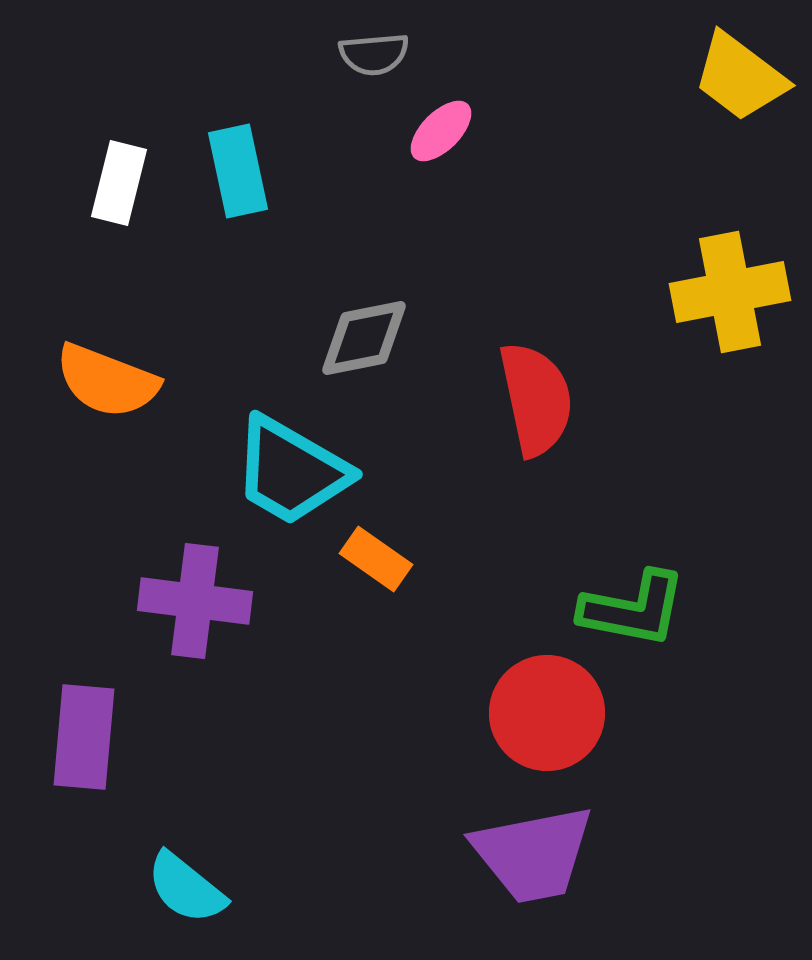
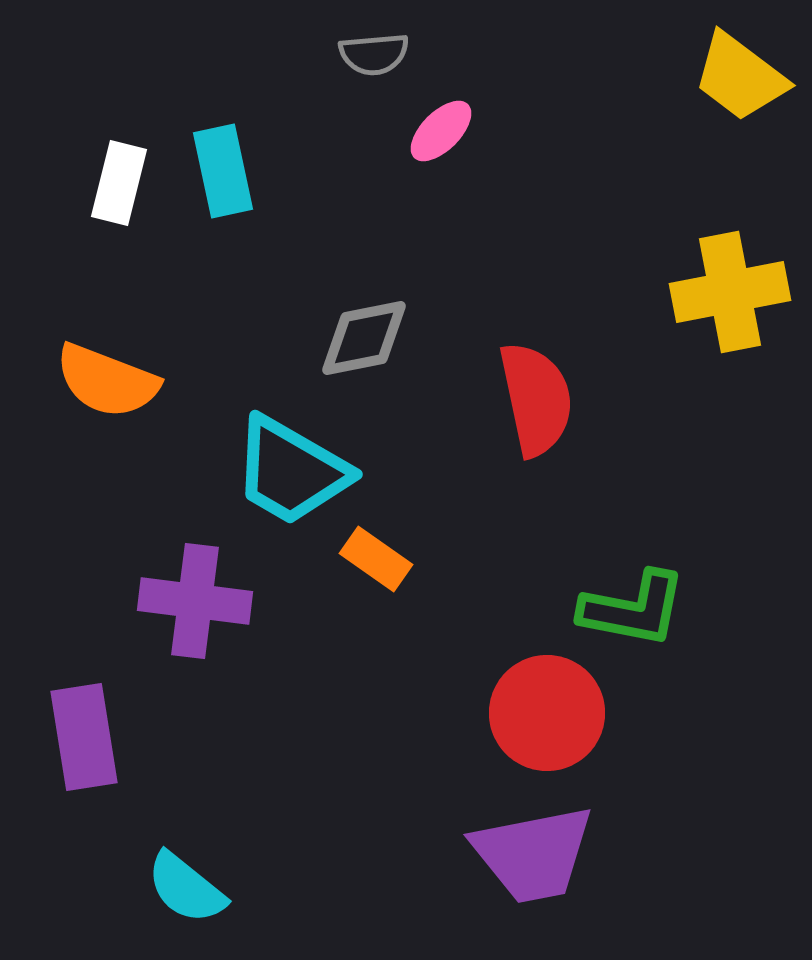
cyan rectangle: moved 15 px left
purple rectangle: rotated 14 degrees counterclockwise
